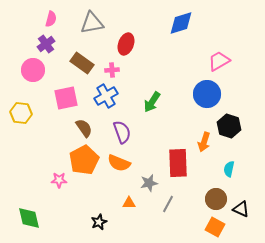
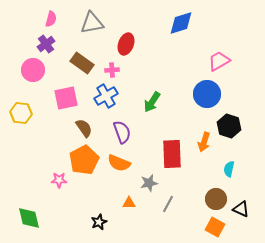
red rectangle: moved 6 px left, 9 px up
